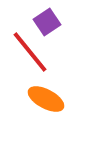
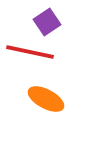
red line: rotated 39 degrees counterclockwise
